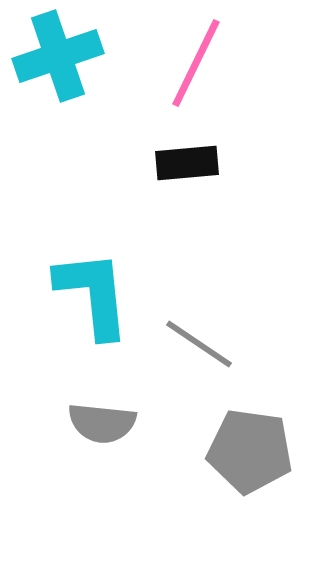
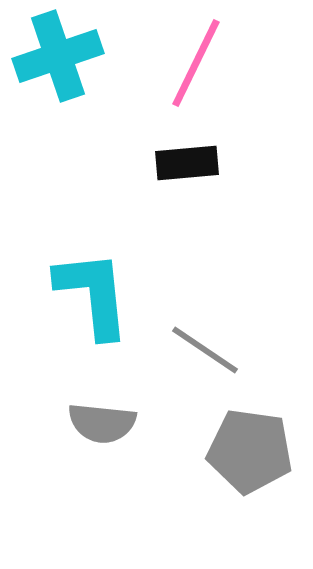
gray line: moved 6 px right, 6 px down
